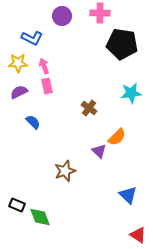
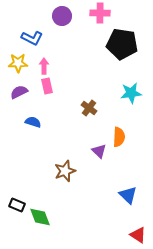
pink arrow: rotated 21 degrees clockwise
blue semicircle: rotated 28 degrees counterclockwise
orange semicircle: moved 2 px right; rotated 42 degrees counterclockwise
